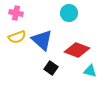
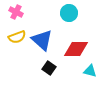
pink cross: moved 1 px up; rotated 16 degrees clockwise
red diamond: moved 1 px left, 1 px up; rotated 20 degrees counterclockwise
black square: moved 2 px left
